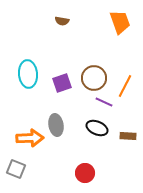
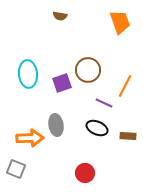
brown semicircle: moved 2 px left, 5 px up
brown circle: moved 6 px left, 8 px up
purple line: moved 1 px down
